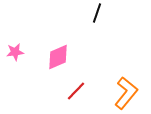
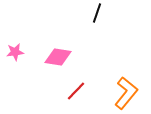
pink diamond: rotated 32 degrees clockwise
